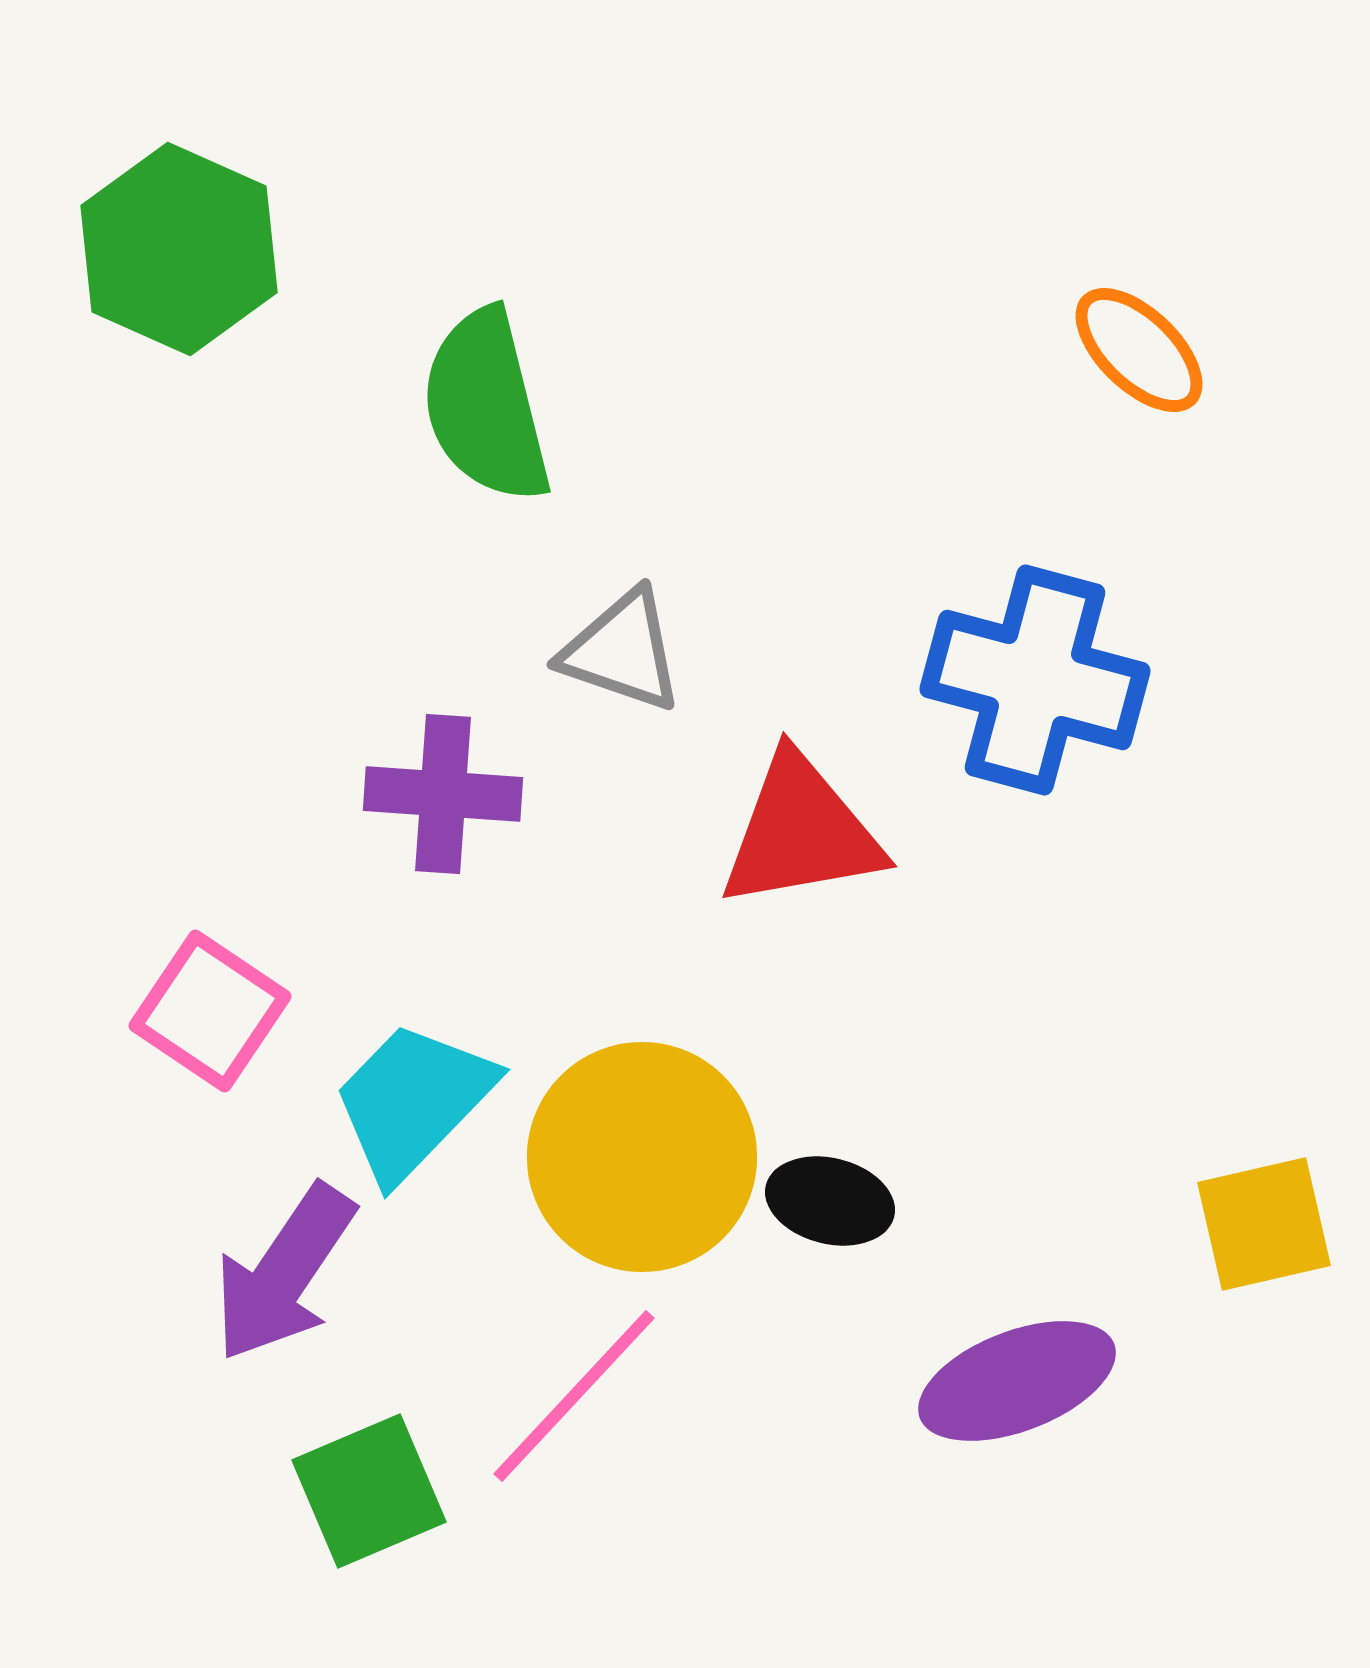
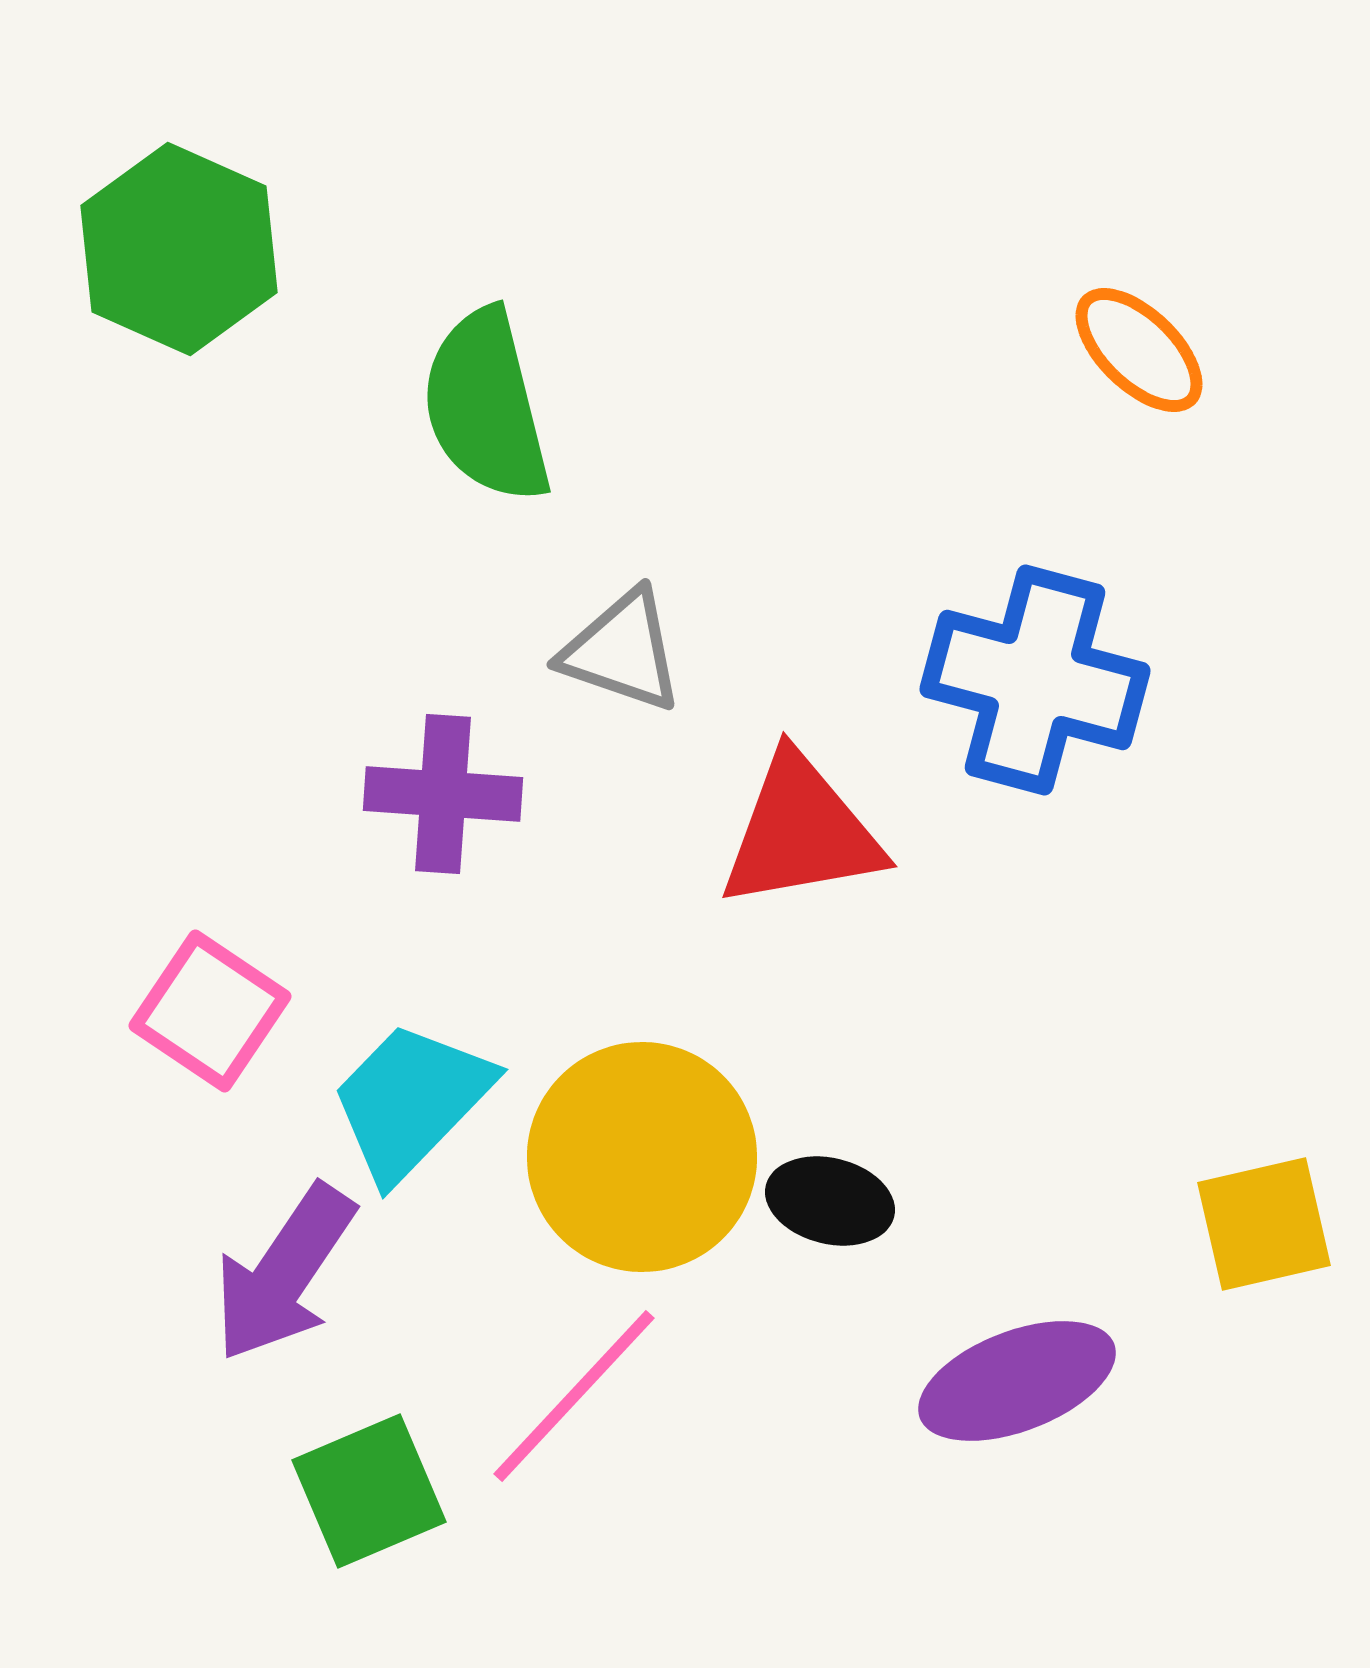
cyan trapezoid: moved 2 px left
